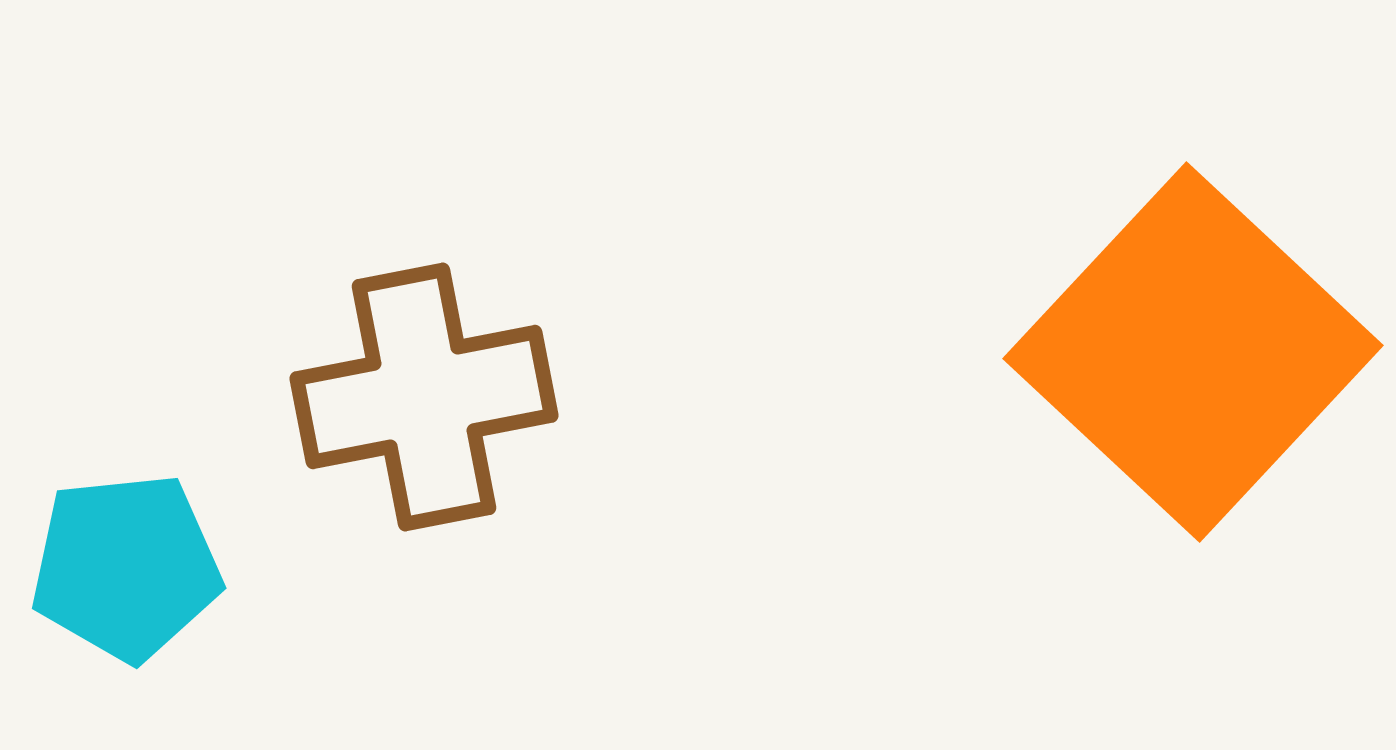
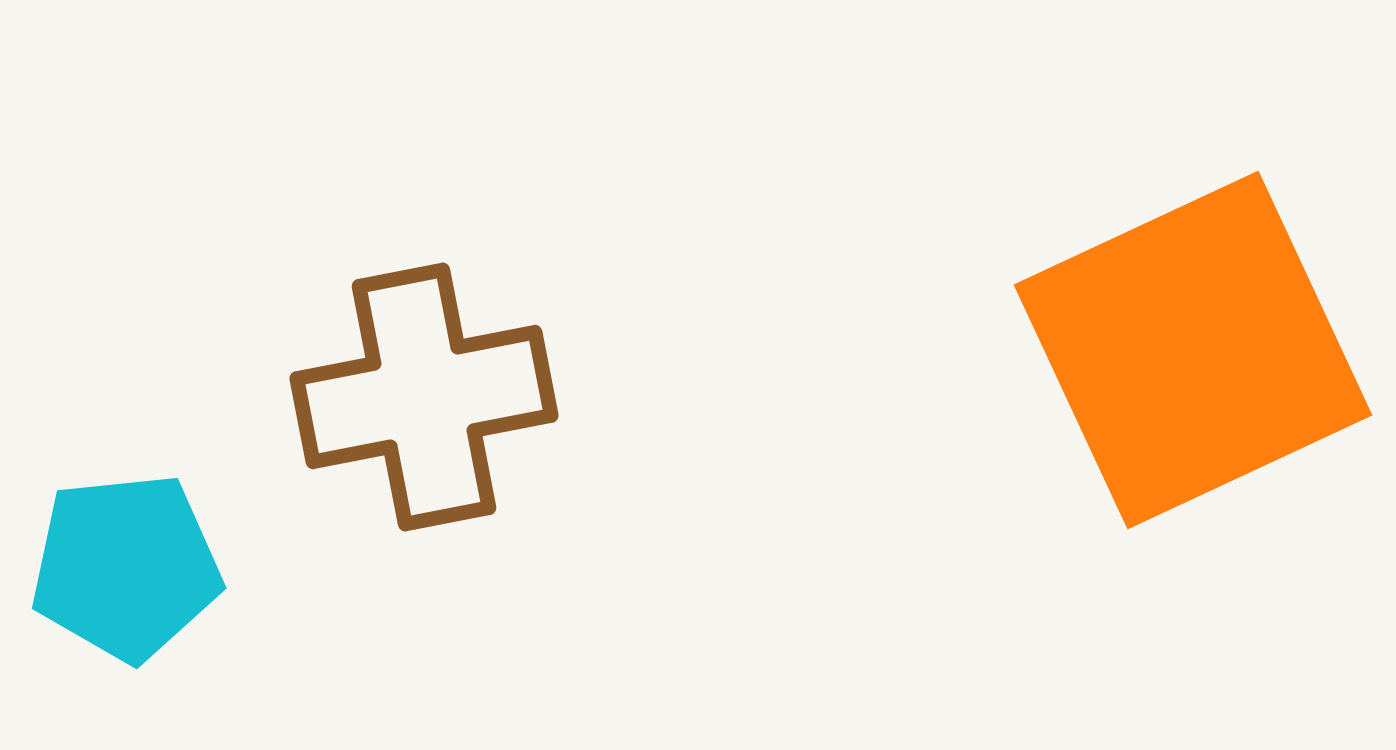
orange square: moved 2 px up; rotated 22 degrees clockwise
